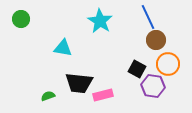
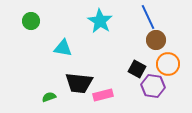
green circle: moved 10 px right, 2 px down
green semicircle: moved 1 px right, 1 px down
